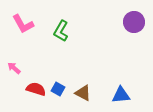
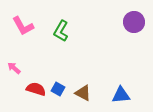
pink L-shape: moved 2 px down
